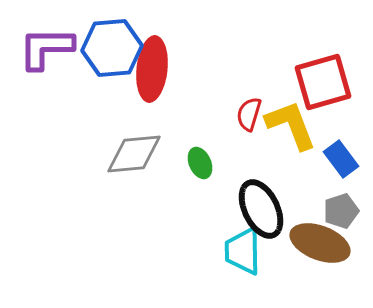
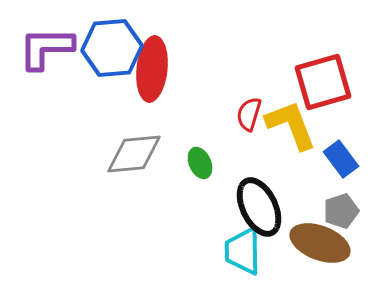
black ellipse: moved 2 px left, 2 px up
